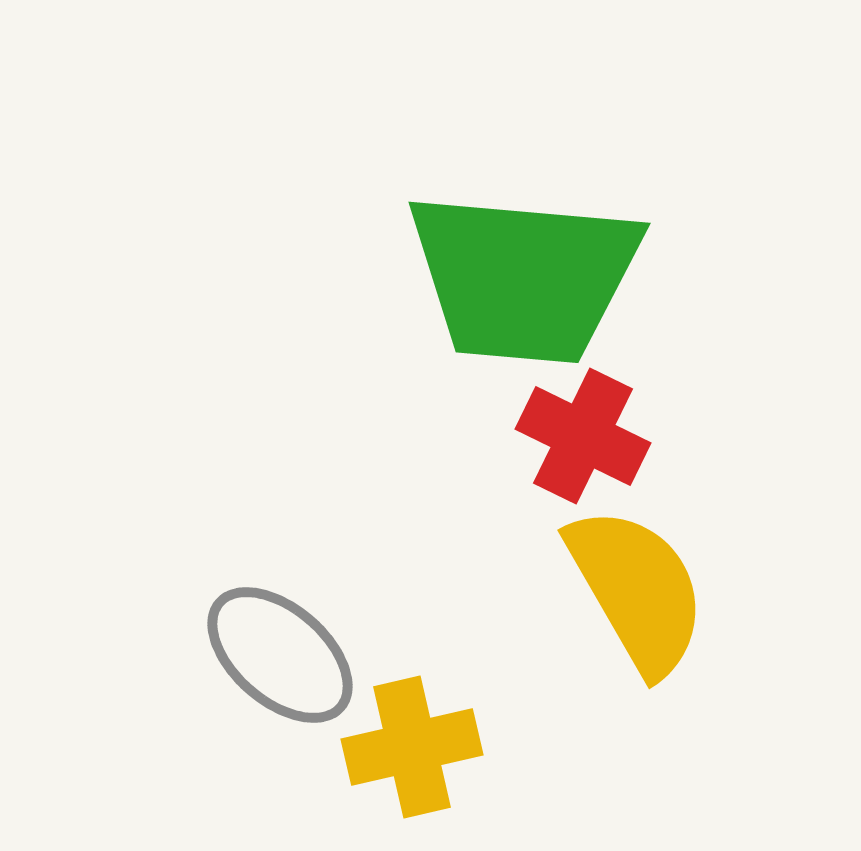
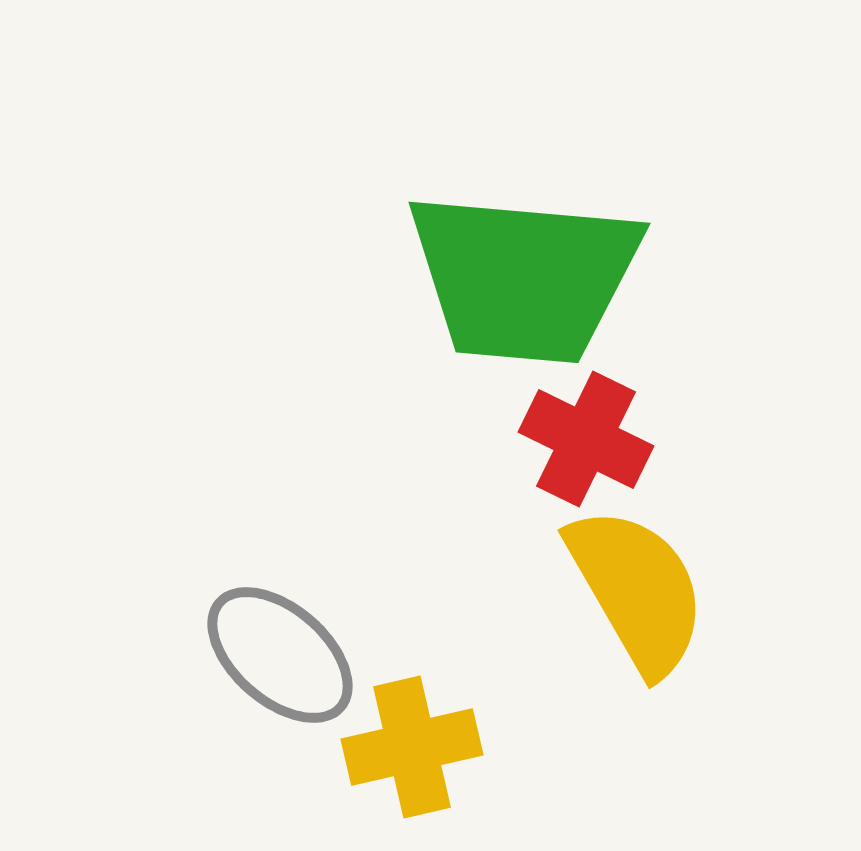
red cross: moved 3 px right, 3 px down
